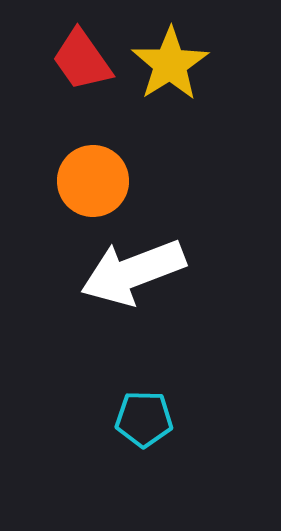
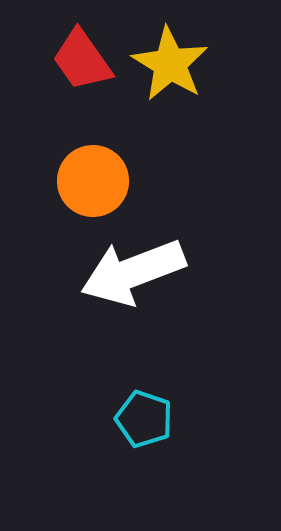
yellow star: rotated 8 degrees counterclockwise
cyan pentagon: rotated 18 degrees clockwise
